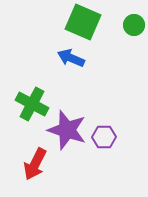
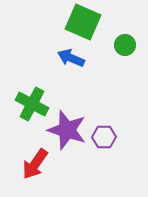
green circle: moved 9 px left, 20 px down
red arrow: rotated 8 degrees clockwise
